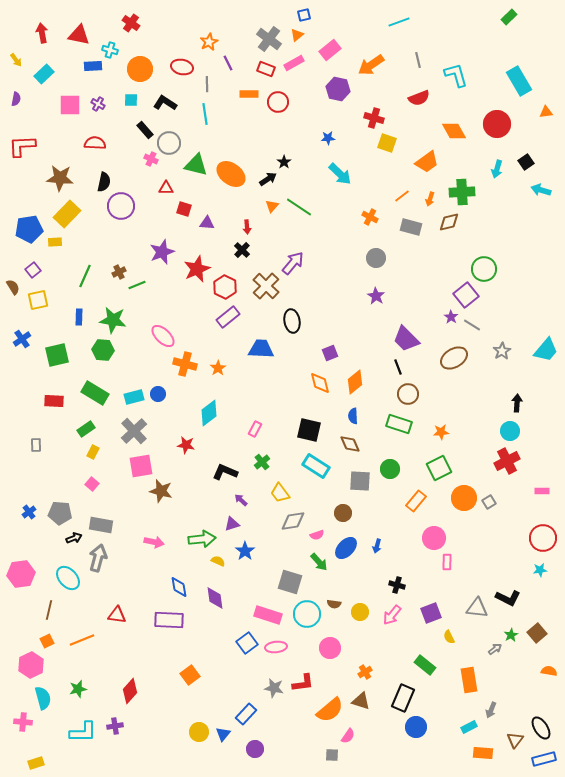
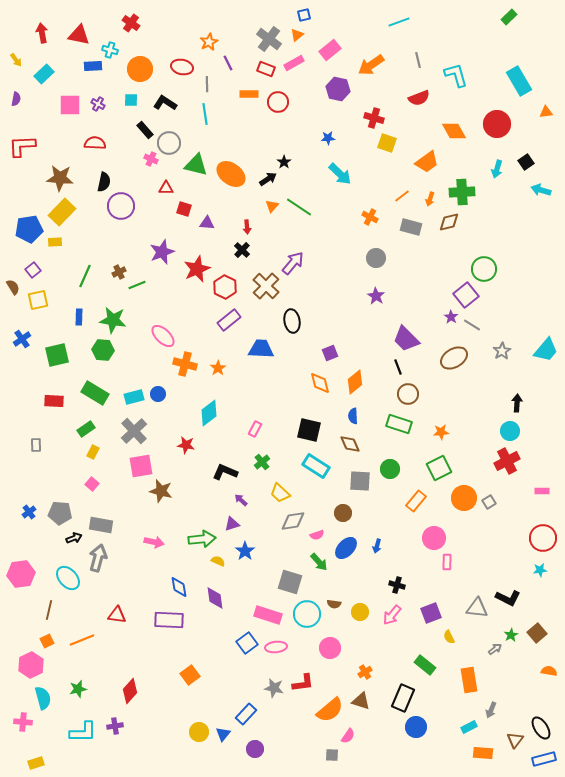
yellow rectangle at (67, 214): moved 5 px left, 2 px up
purple rectangle at (228, 317): moved 1 px right, 3 px down
yellow trapezoid at (280, 493): rotated 10 degrees counterclockwise
